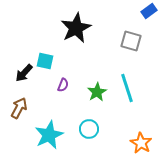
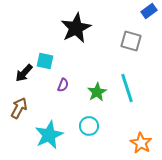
cyan circle: moved 3 px up
